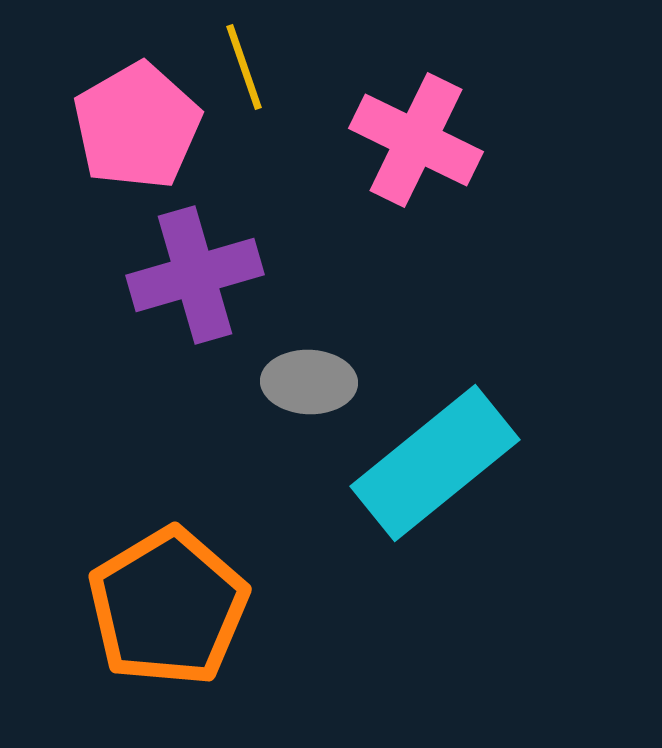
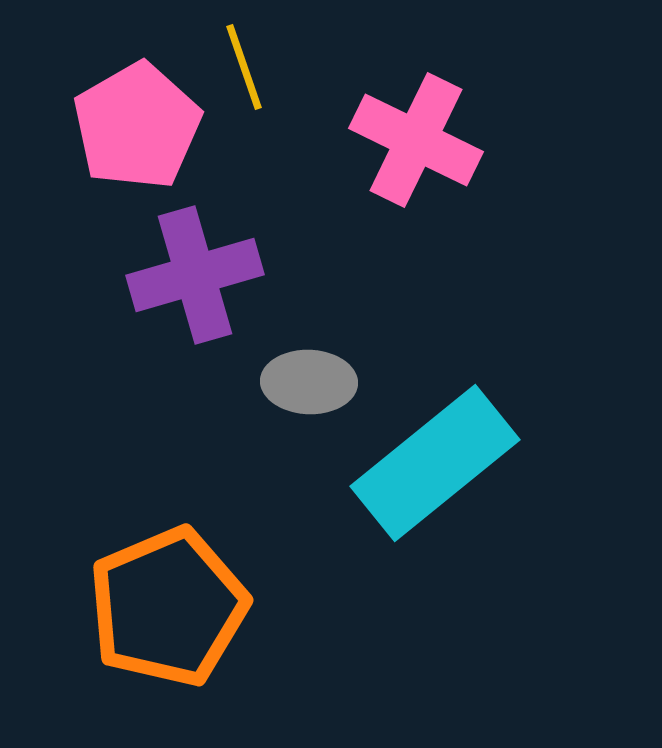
orange pentagon: rotated 8 degrees clockwise
